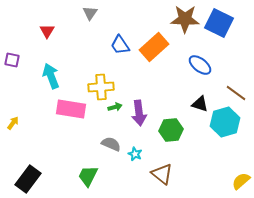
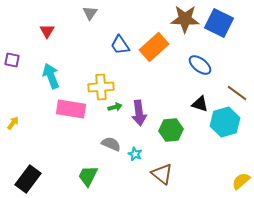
brown line: moved 1 px right
